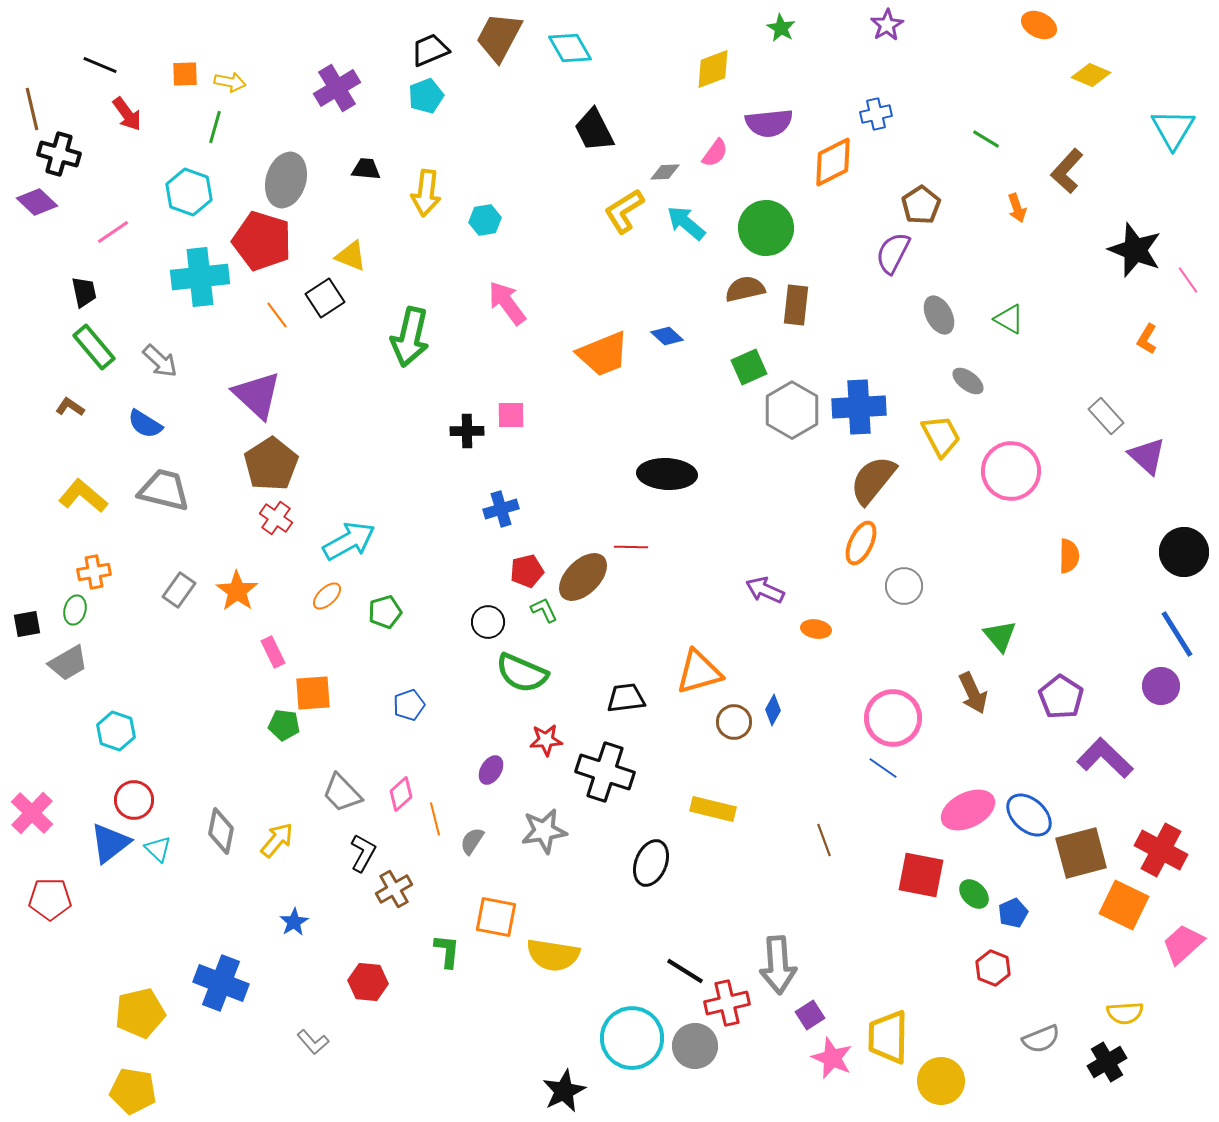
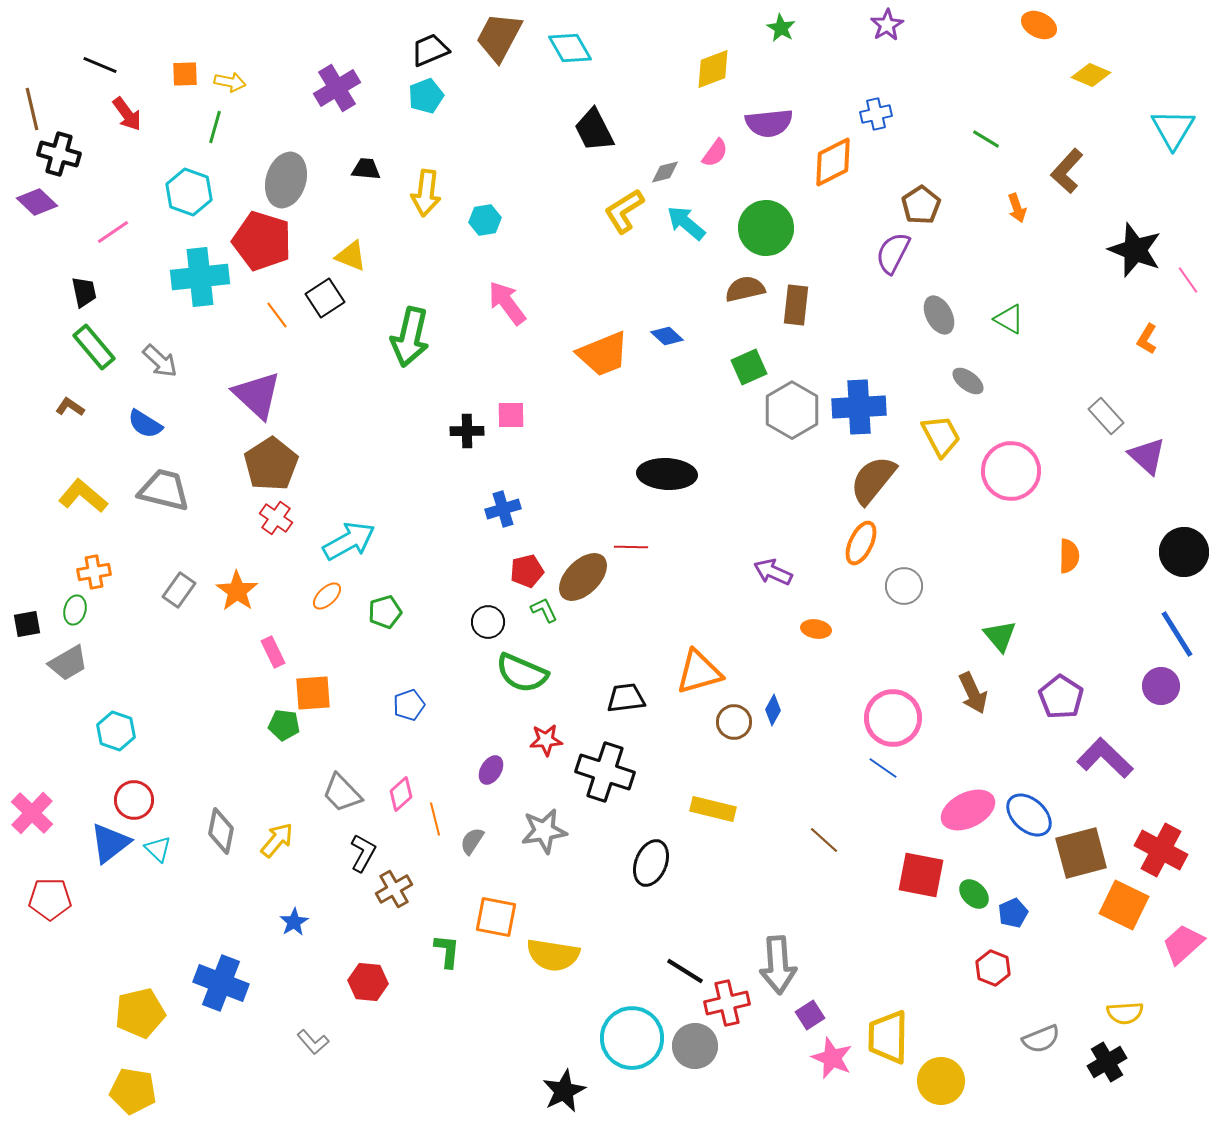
gray diamond at (665, 172): rotated 12 degrees counterclockwise
blue cross at (501, 509): moved 2 px right
purple arrow at (765, 590): moved 8 px right, 18 px up
brown line at (824, 840): rotated 28 degrees counterclockwise
